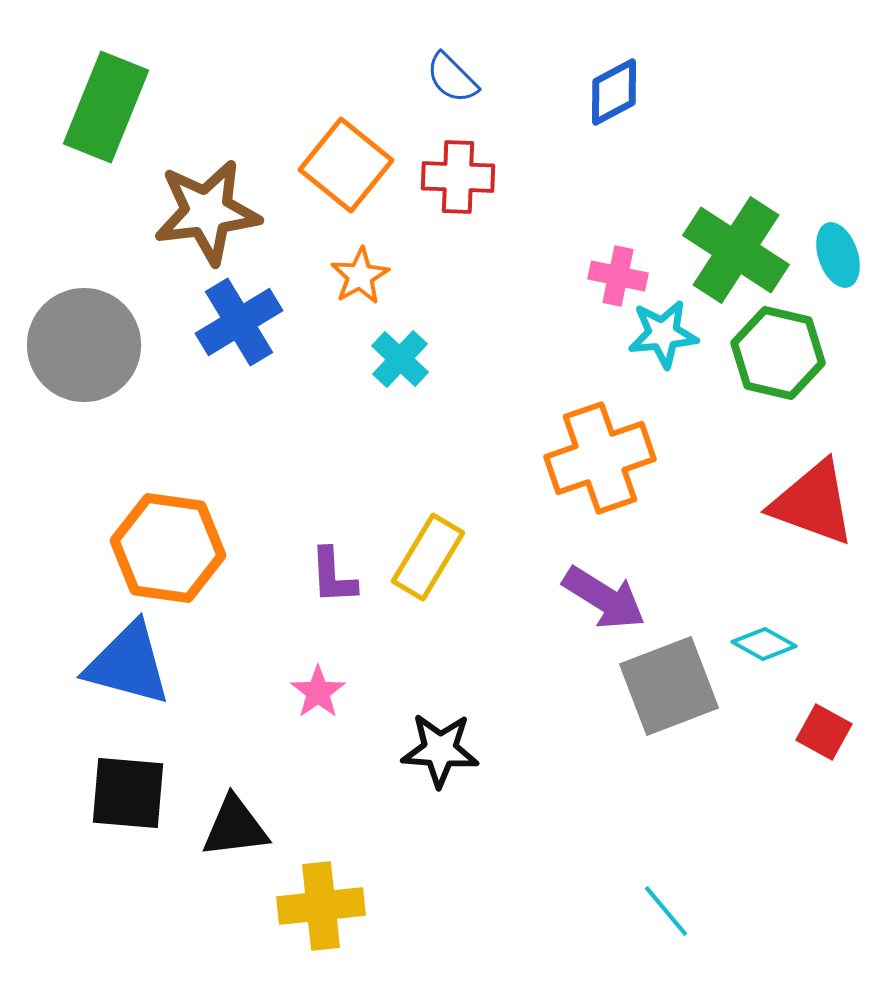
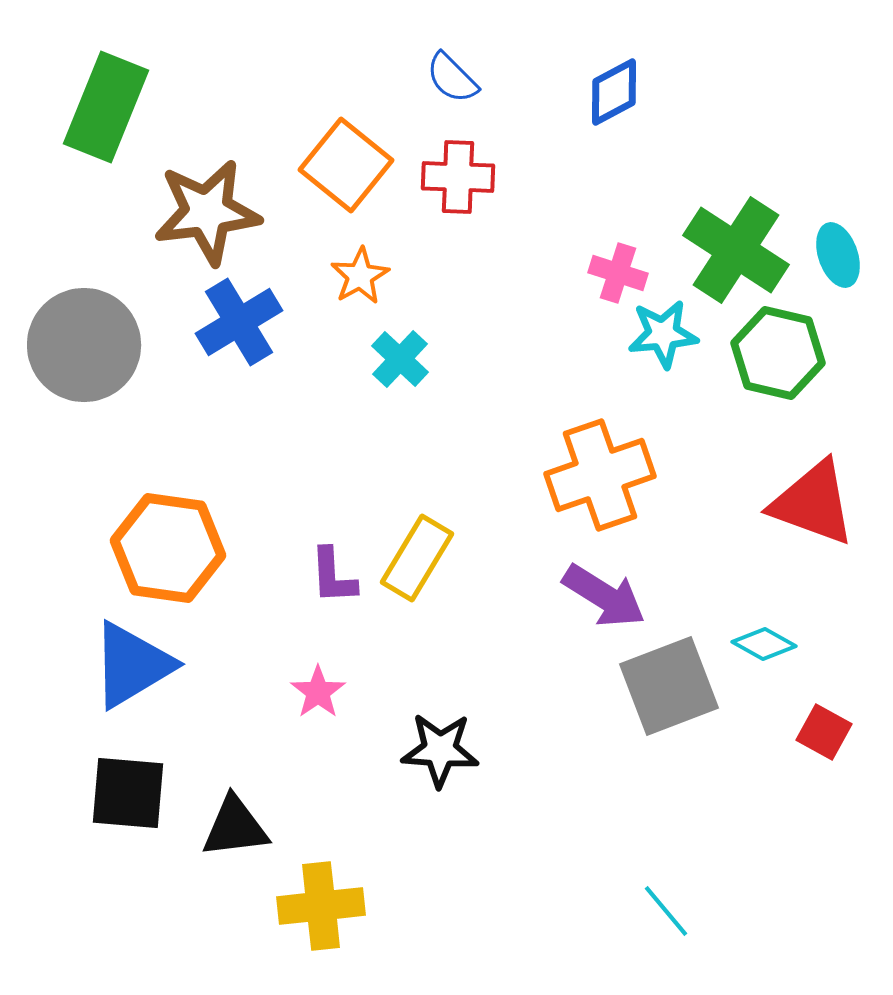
pink cross: moved 3 px up; rotated 6 degrees clockwise
orange cross: moved 17 px down
yellow rectangle: moved 11 px left, 1 px down
purple arrow: moved 2 px up
blue triangle: moved 4 px right, 1 px down; rotated 46 degrees counterclockwise
